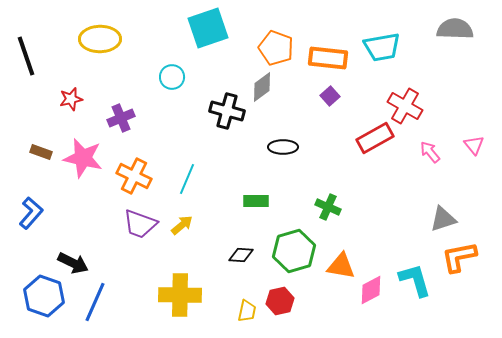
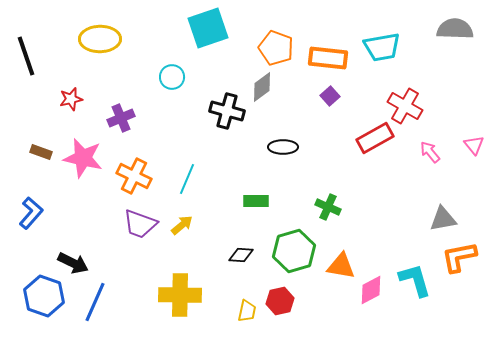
gray triangle: rotated 8 degrees clockwise
